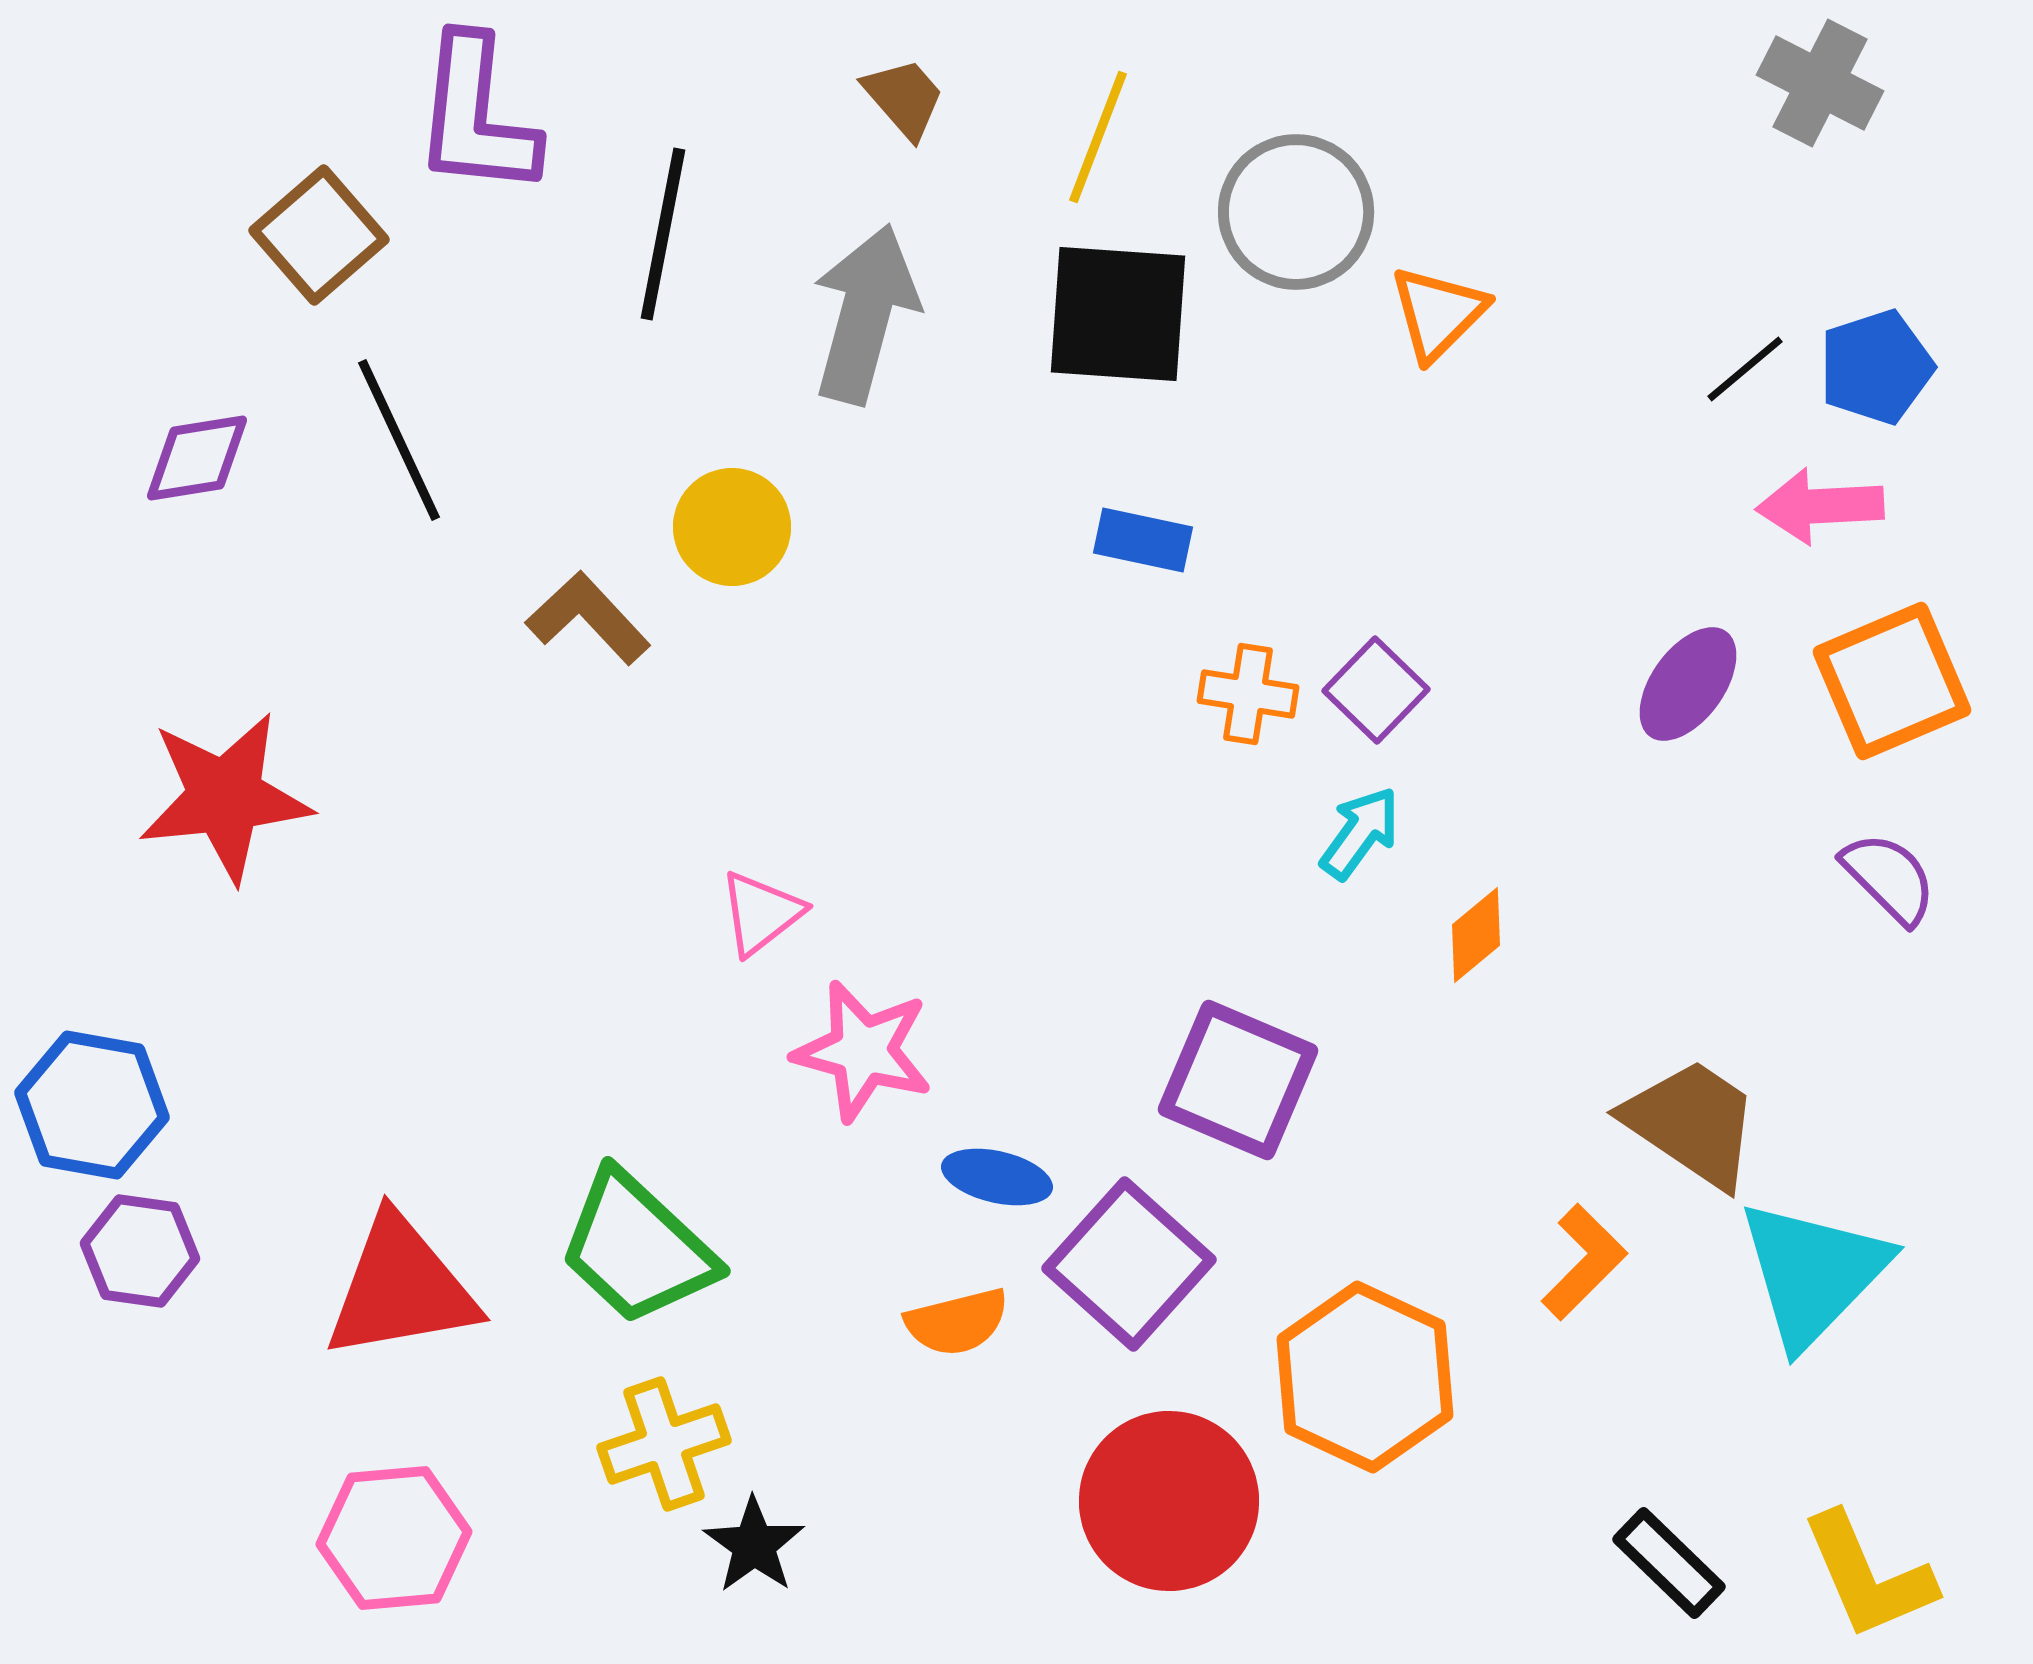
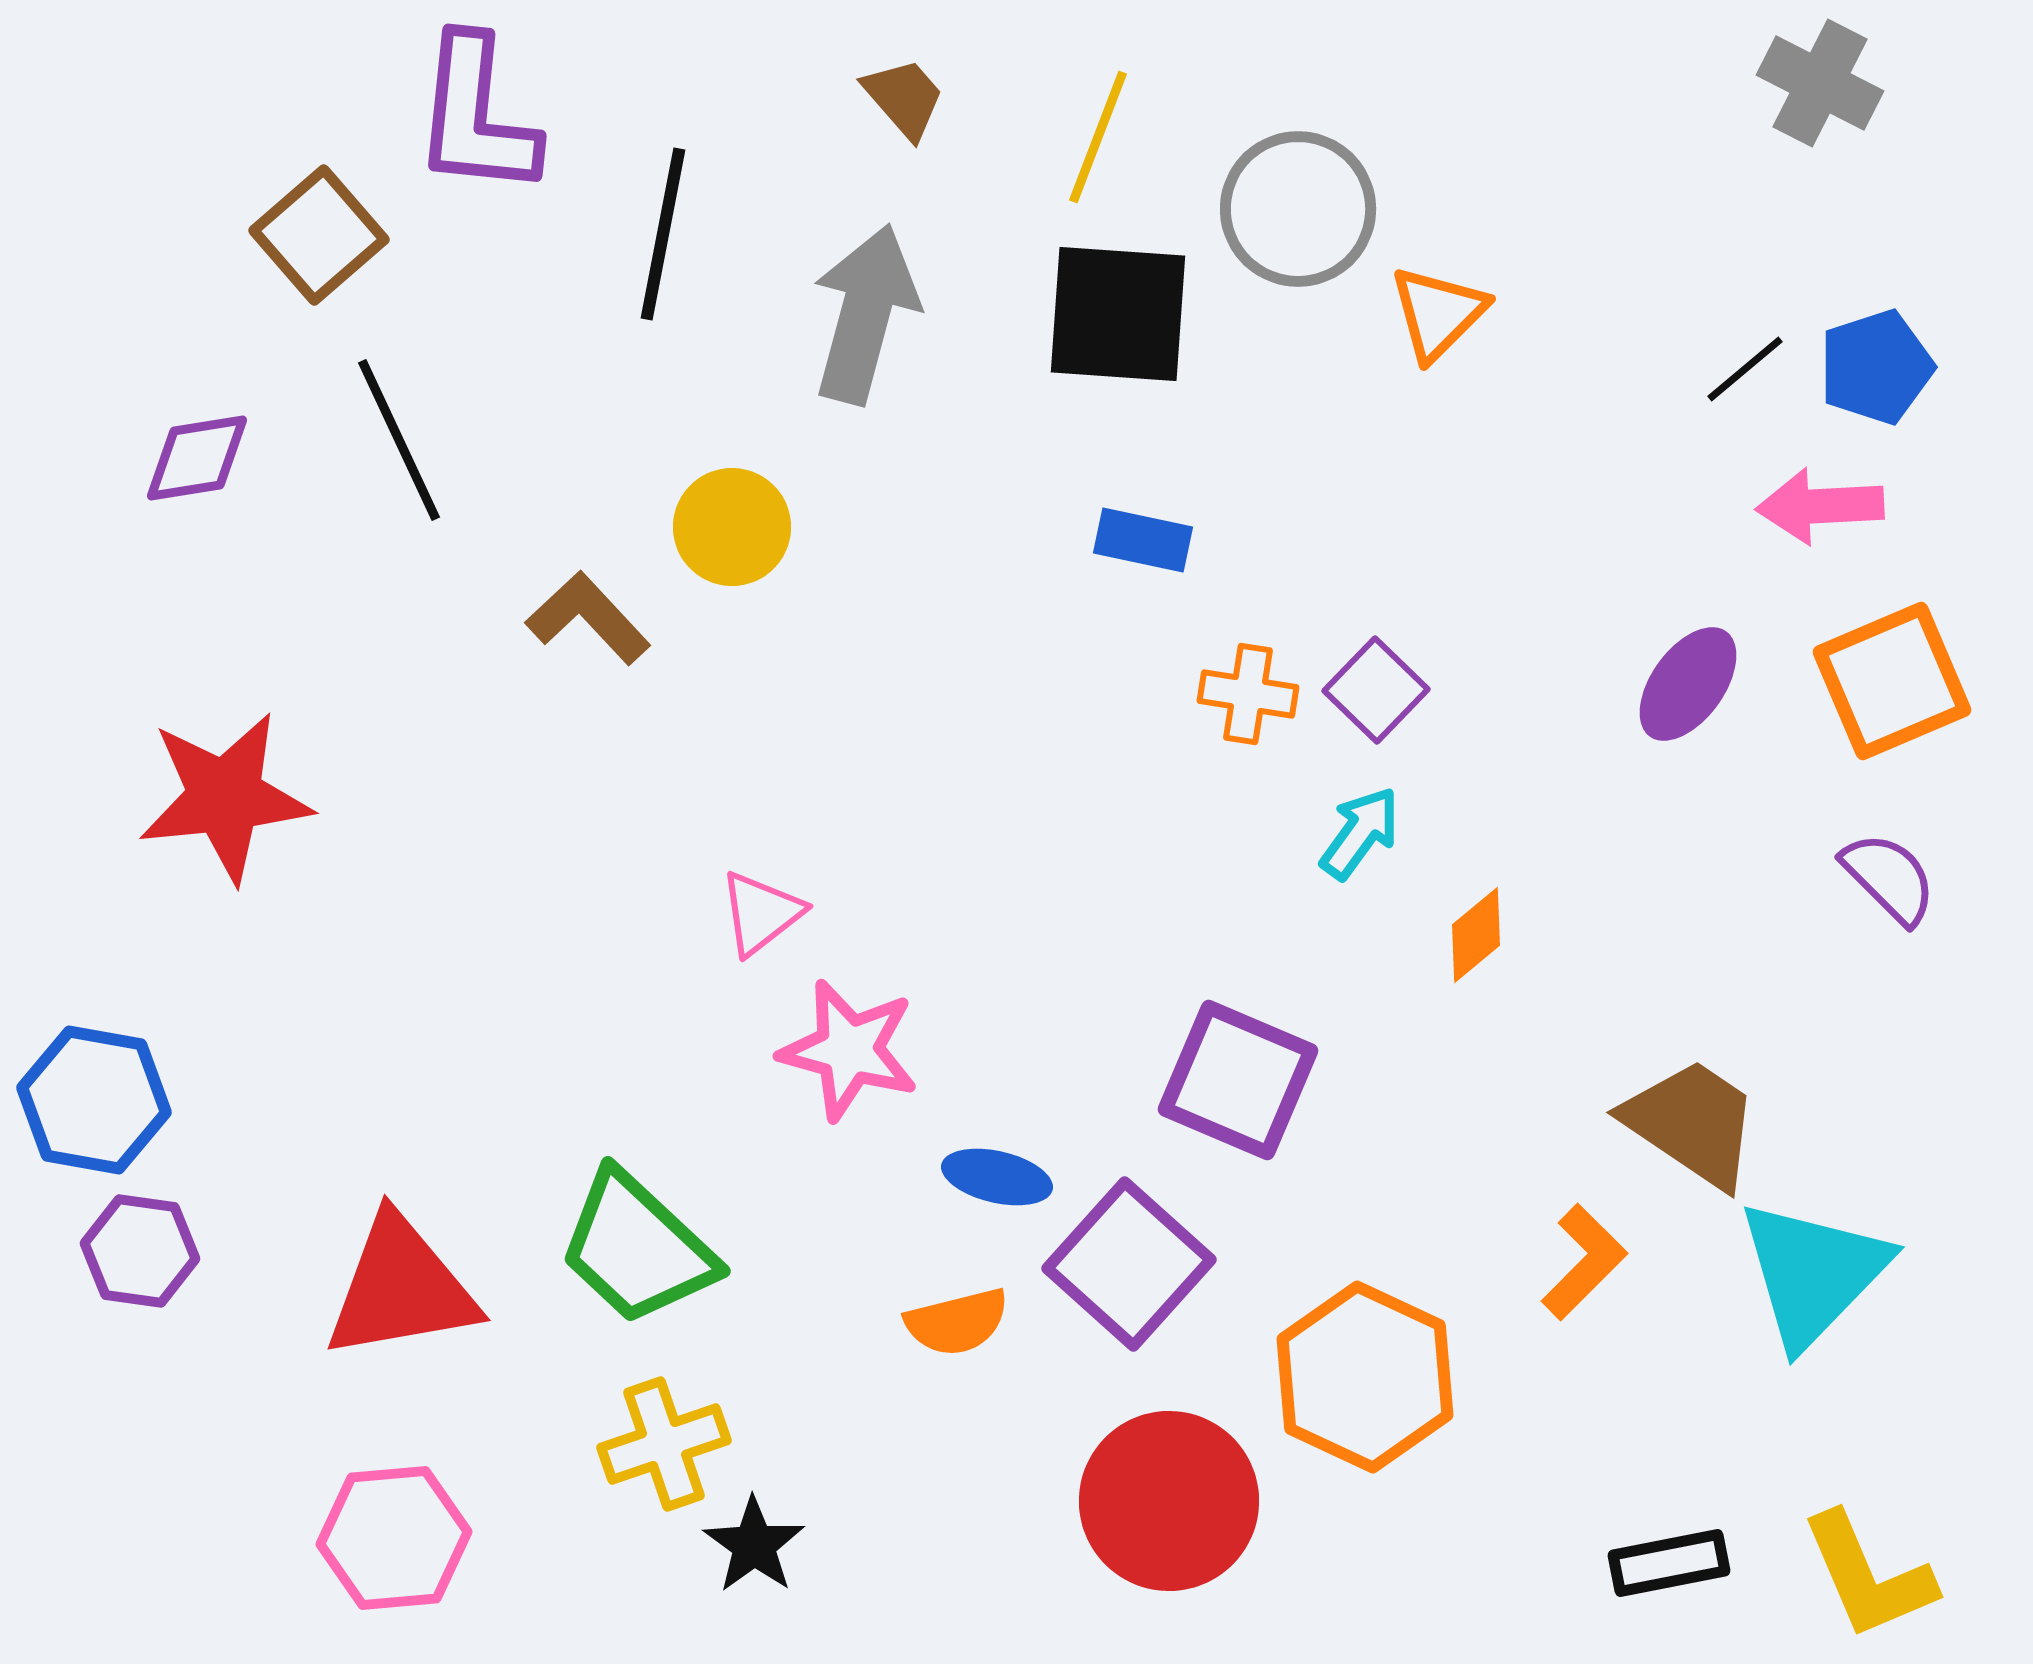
gray circle at (1296, 212): moved 2 px right, 3 px up
pink star at (863, 1051): moved 14 px left, 1 px up
blue hexagon at (92, 1105): moved 2 px right, 5 px up
black rectangle at (1669, 1563): rotated 55 degrees counterclockwise
